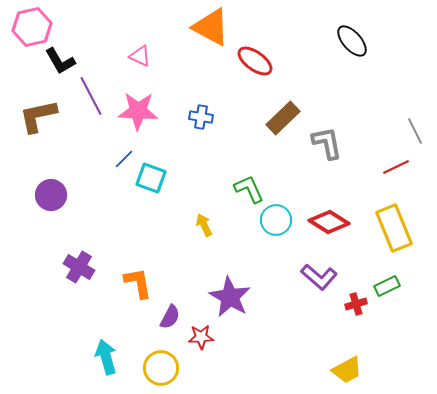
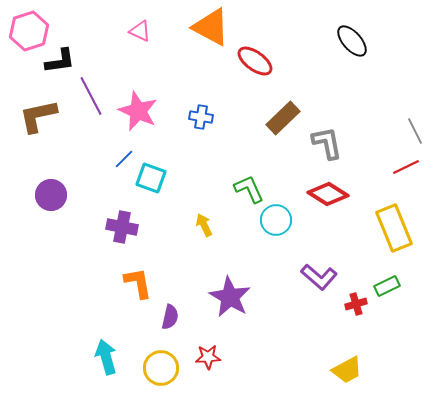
pink hexagon: moved 3 px left, 4 px down; rotated 6 degrees counterclockwise
pink triangle: moved 25 px up
black L-shape: rotated 68 degrees counterclockwise
pink star: rotated 21 degrees clockwise
red line: moved 10 px right
red diamond: moved 1 px left, 28 px up
purple cross: moved 43 px right, 40 px up; rotated 20 degrees counterclockwise
purple semicircle: rotated 15 degrees counterclockwise
red star: moved 7 px right, 20 px down
